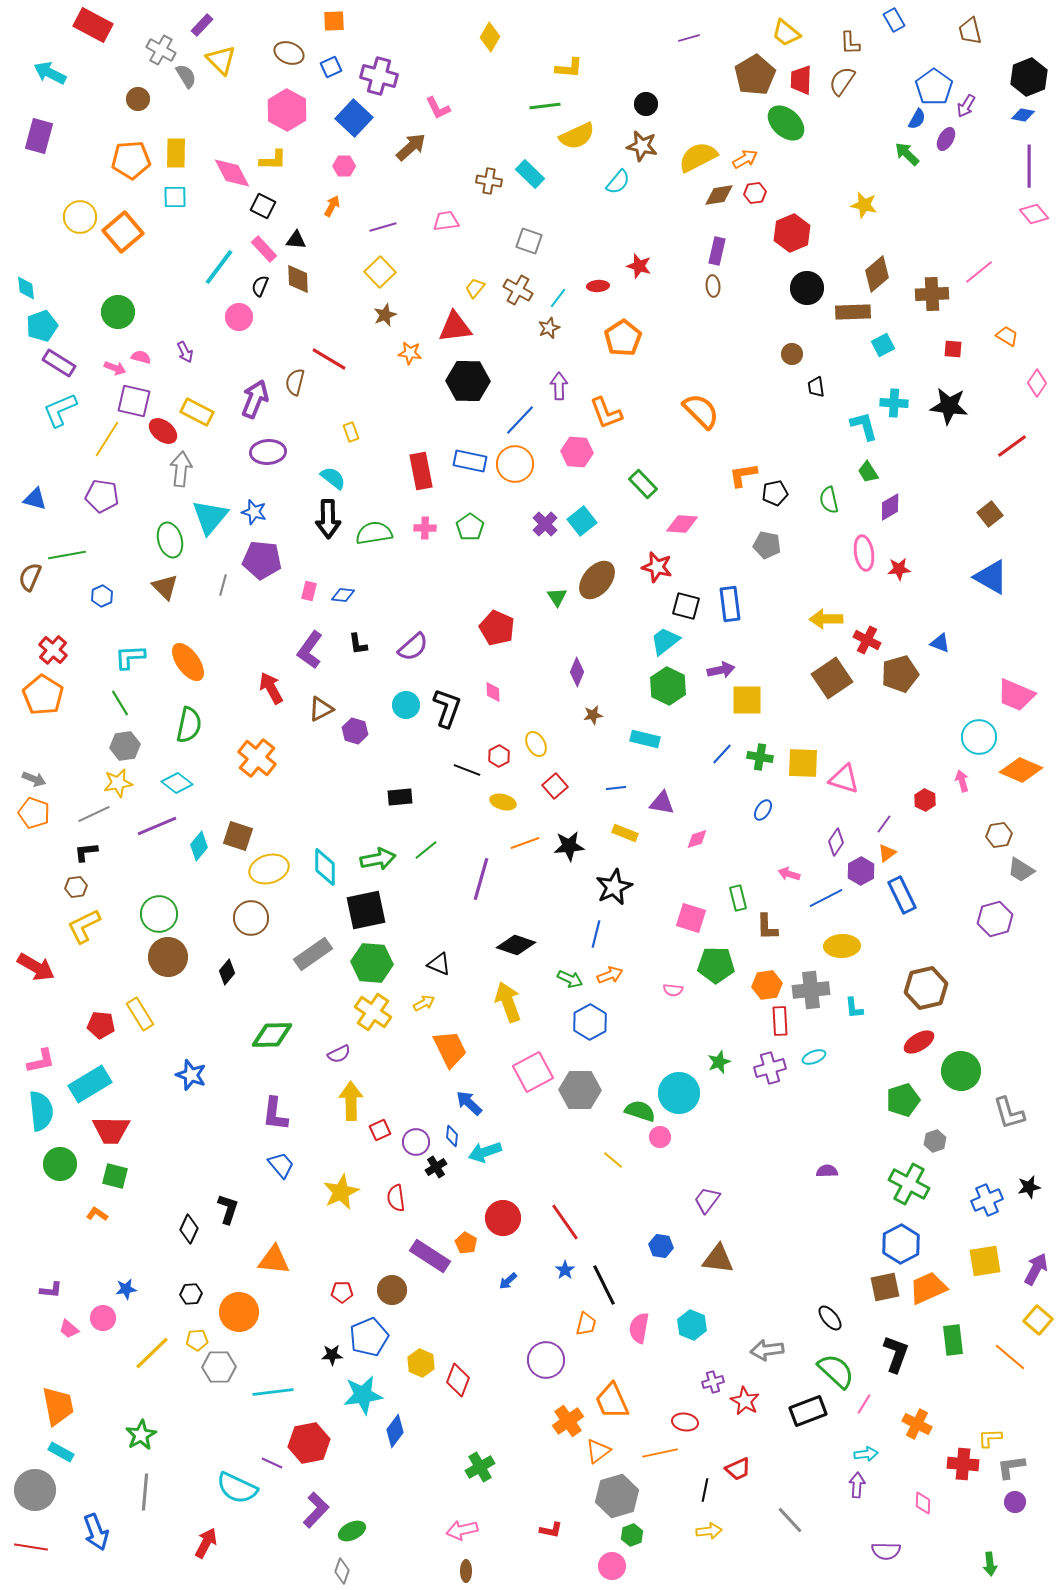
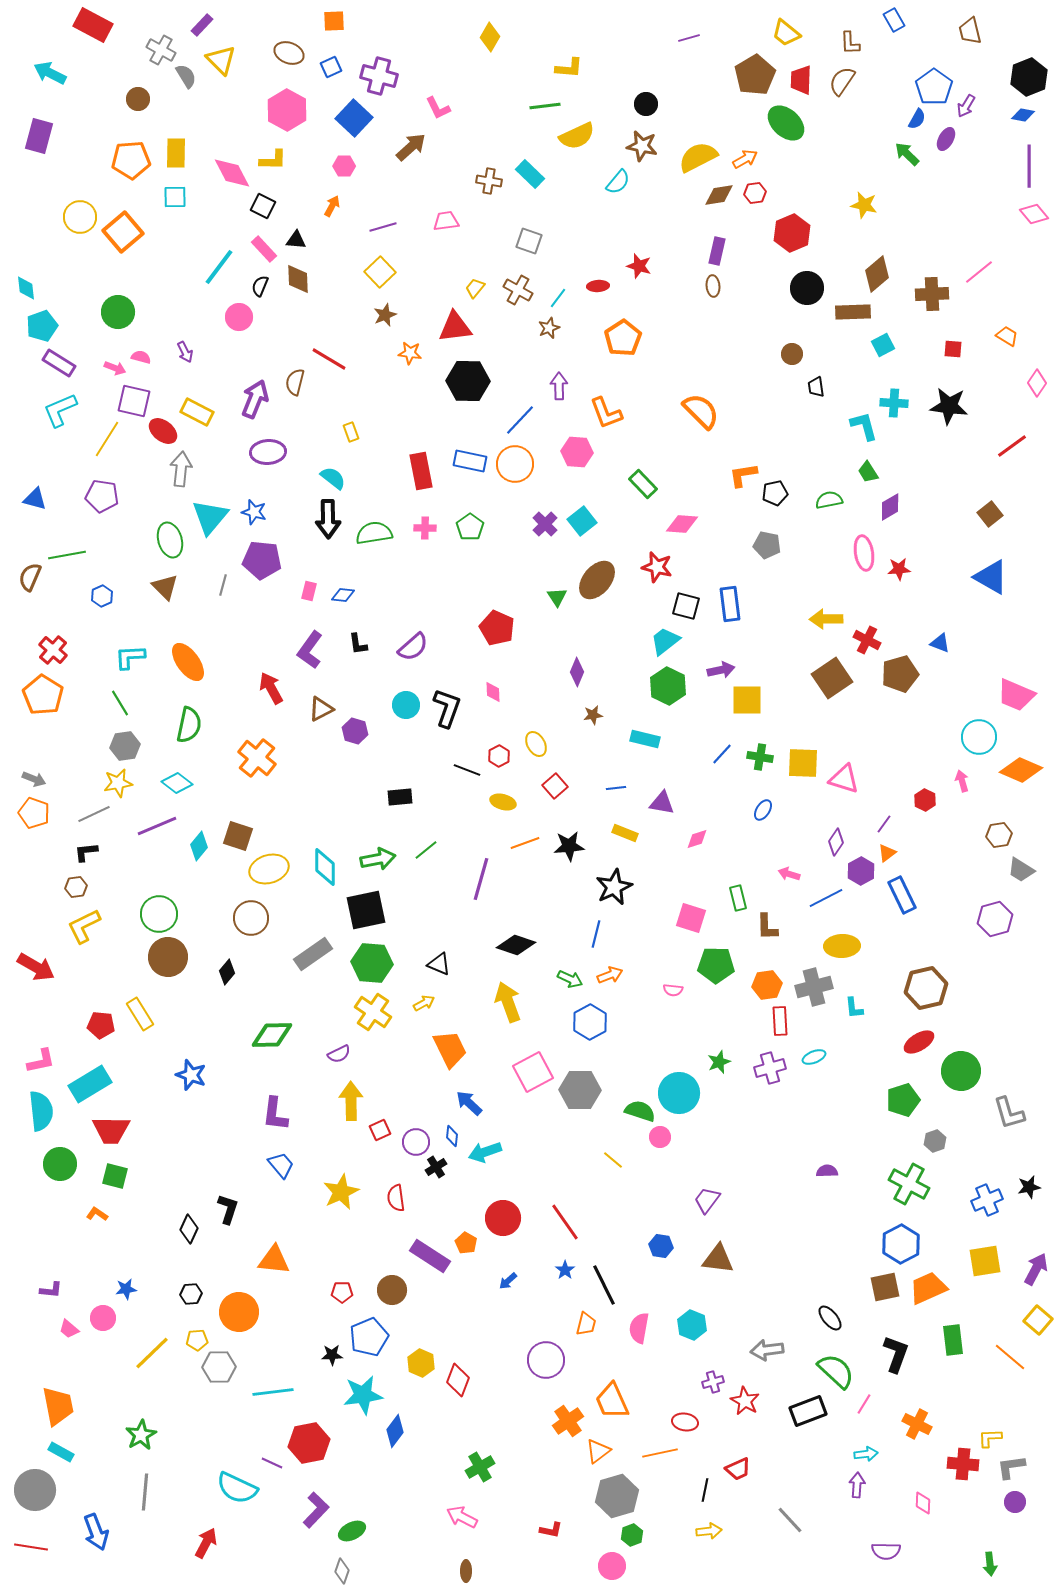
green semicircle at (829, 500): rotated 92 degrees clockwise
gray cross at (811, 990): moved 3 px right, 3 px up; rotated 9 degrees counterclockwise
pink arrow at (462, 1530): moved 13 px up; rotated 40 degrees clockwise
